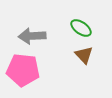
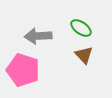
gray arrow: moved 6 px right
pink pentagon: rotated 12 degrees clockwise
